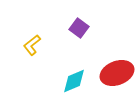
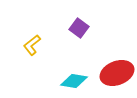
cyan diamond: rotated 32 degrees clockwise
